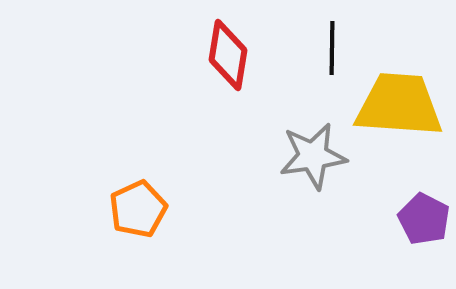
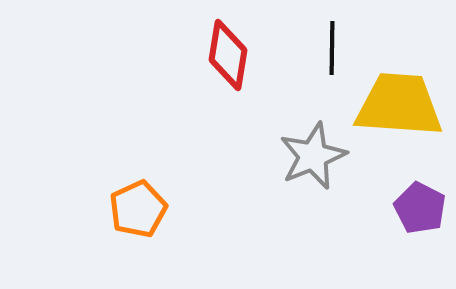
gray star: rotated 14 degrees counterclockwise
purple pentagon: moved 4 px left, 11 px up
